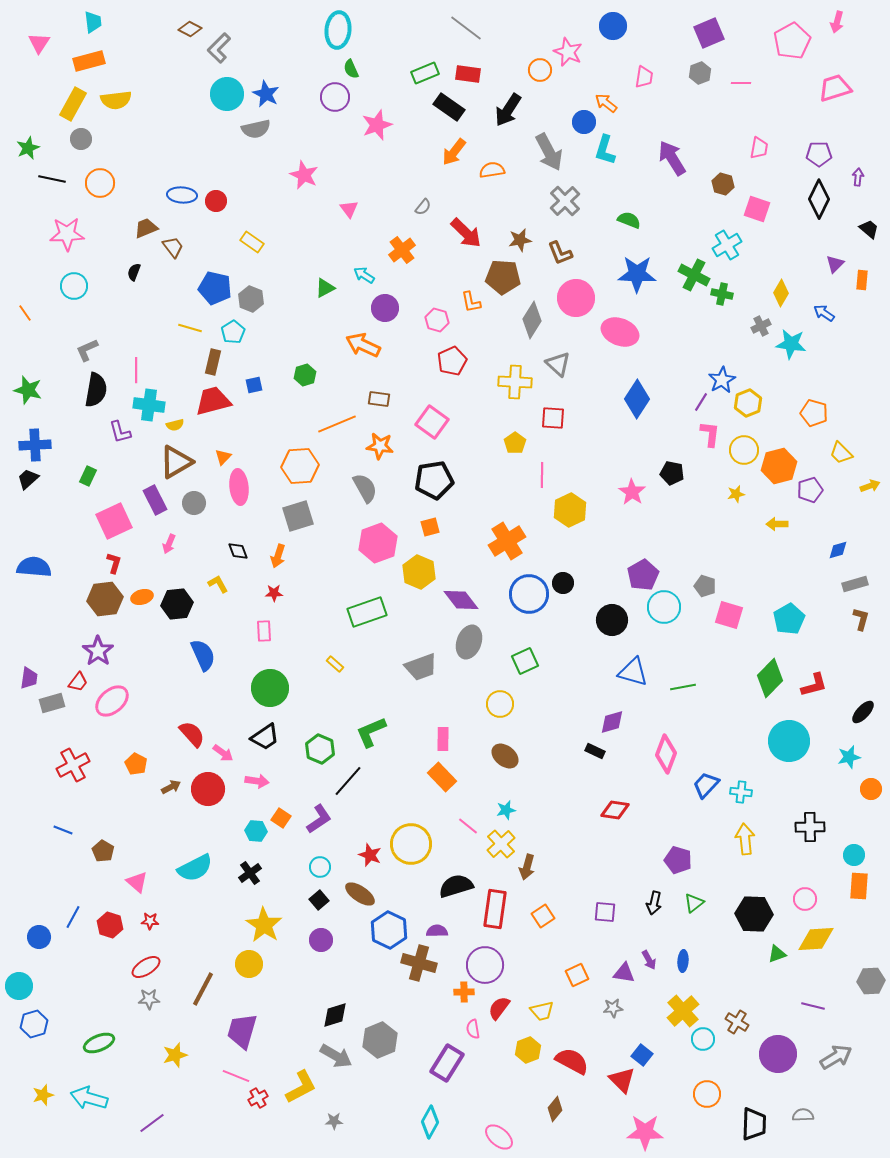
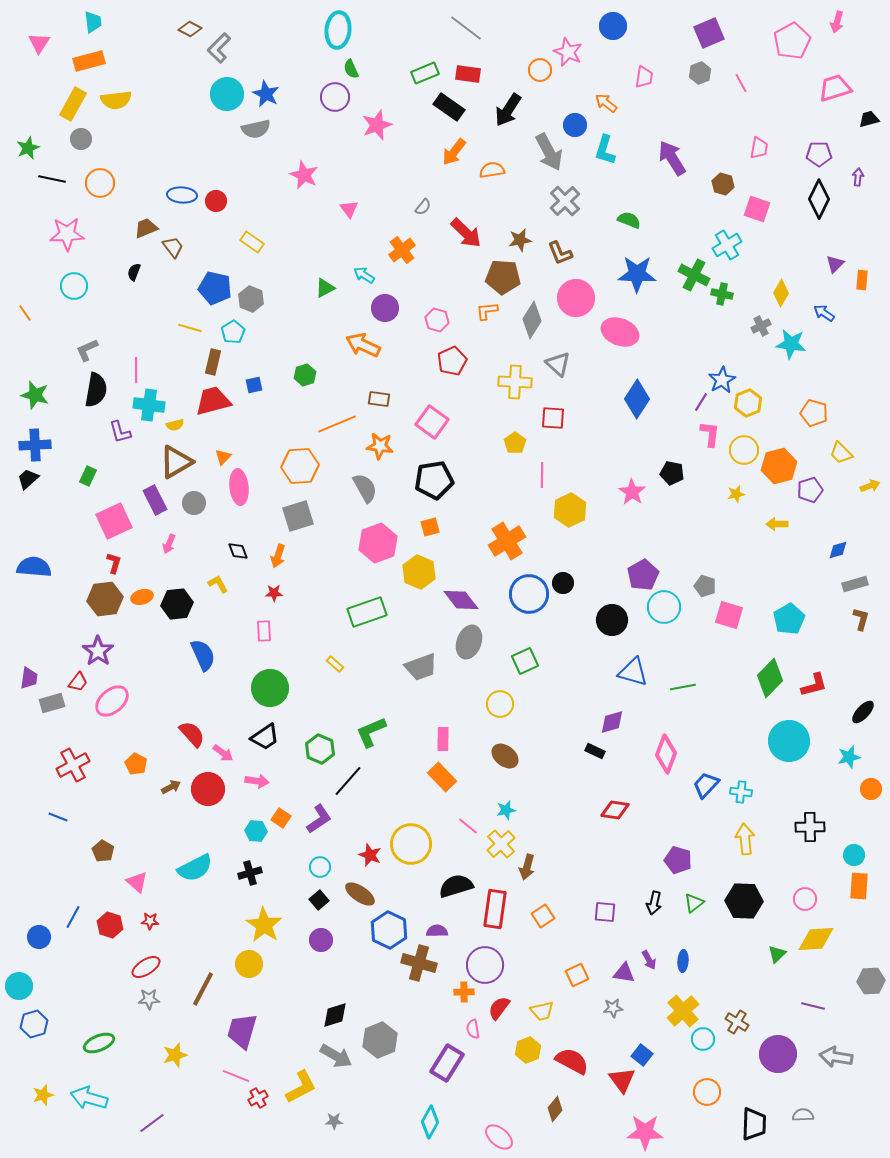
pink line at (741, 83): rotated 60 degrees clockwise
blue circle at (584, 122): moved 9 px left, 3 px down
black trapezoid at (869, 229): moved 110 px up; rotated 55 degrees counterclockwise
orange L-shape at (471, 302): moved 16 px right, 9 px down; rotated 95 degrees clockwise
green star at (28, 390): moved 7 px right, 5 px down
blue line at (63, 830): moved 5 px left, 13 px up
black cross at (250, 873): rotated 20 degrees clockwise
black hexagon at (754, 914): moved 10 px left, 13 px up
green triangle at (777, 954): rotated 24 degrees counterclockwise
gray arrow at (836, 1057): rotated 140 degrees counterclockwise
red triangle at (622, 1080): rotated 8 degrees clockwise
orange circle at (707, 1094): moved 2 px up
